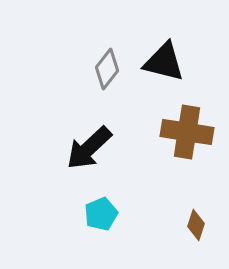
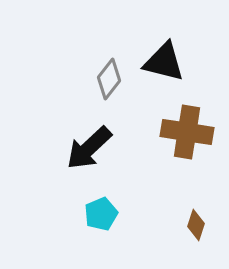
gray diamond: moved 2 px right, 10 px down
